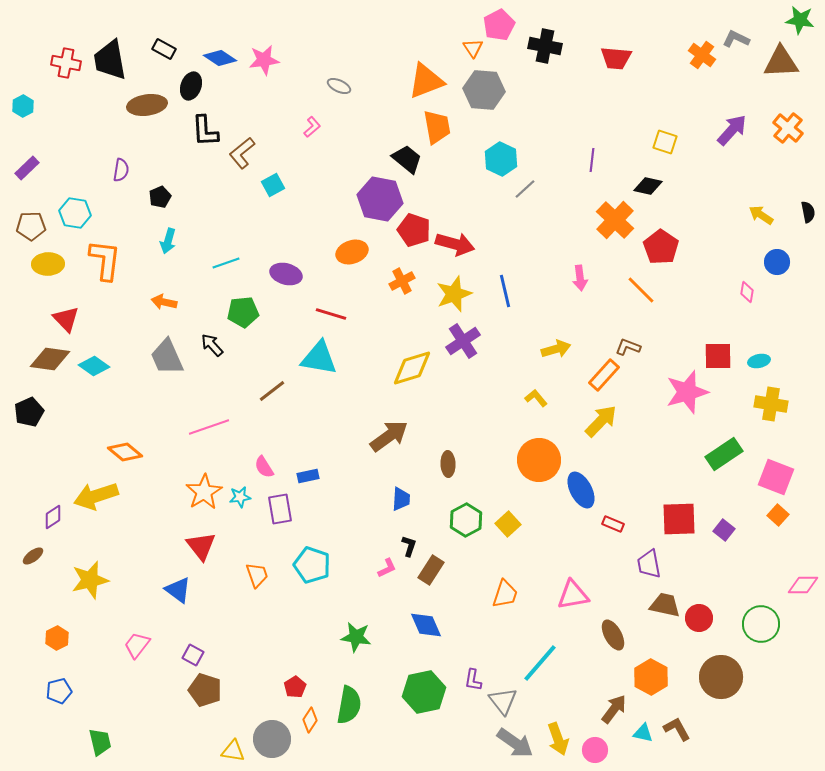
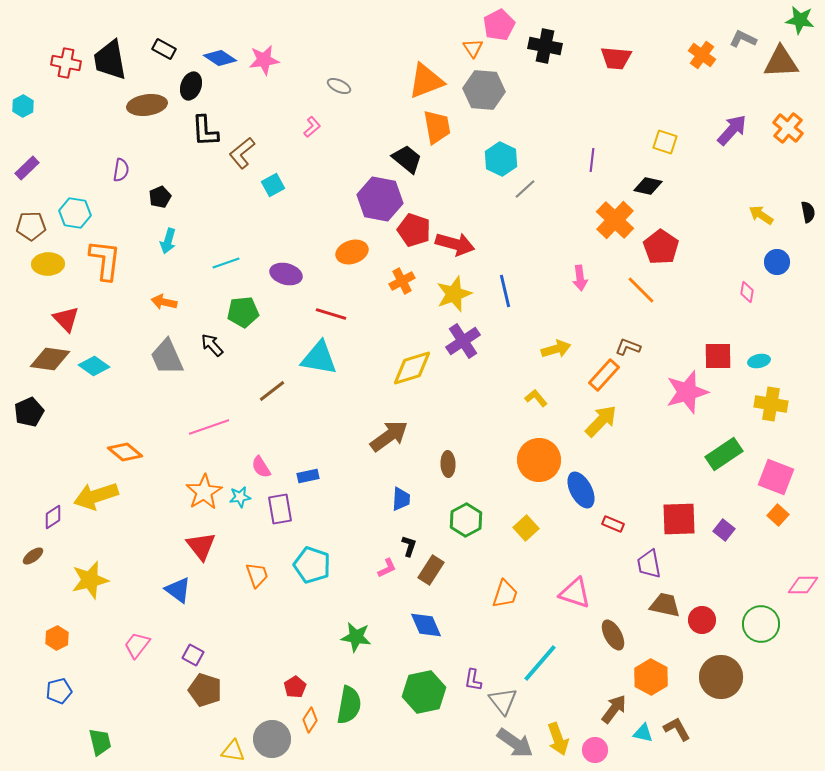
gray L-shape at (736, 39): moved 7 px right
pink semicircle at (264, 467): moved 3 px left
yellow square at (508, 524): moved 18 px right, 4 px down
pink triangle at (573, 595): moved 2 px right, 2 px up; rotated 28 degrees clockwise
red circle at (699, 618): moved 3 px right, 2 px down
